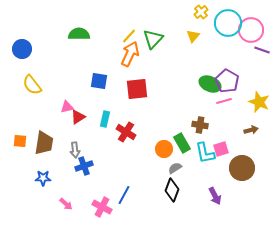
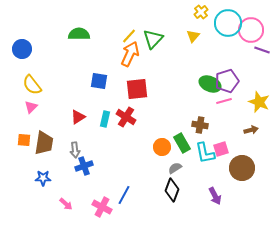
purple pentagon: rotated 25 degrees clockwise
pink triangle: moved 36 px left; rotated 32 degrees counterclockwise
red cross: moved 15 px up
orange square: moved 4 px right, 1 px up
orange circle: moved 2 px left, 2 px up
